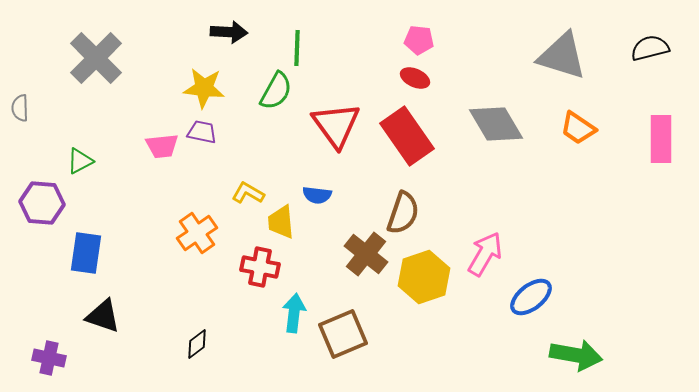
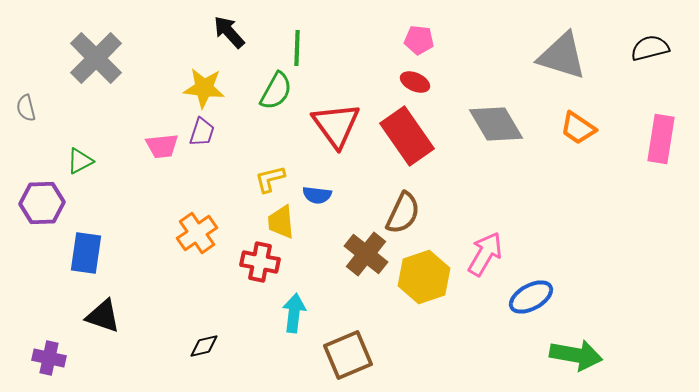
black arrow: rotated 135 degrees counterclockwise
red ellipse: moved 4 px down
gray semicircle: moved 6 px right; rotated 12 degrees counterclockwise
purple trapezoid: rotated 96 degrees clockwise
pink rectangle: rotated 9 degrees clockwise
yellow L-shape: moved 22 px right, 14 px up; rotated 44 degrees counterclockwise
purple hexagon: rotated 6 degrees counterclockwise
brown semicircle: rotated 6 degrees clockwise
red cross: moved 5 px up
blue ellipse: rotated 9 degrees clockwise
brown square: moved 5 px right, 21 px down
black diamond: moved 7 px right, 2 px down; rotated 24 degrees clockwise
